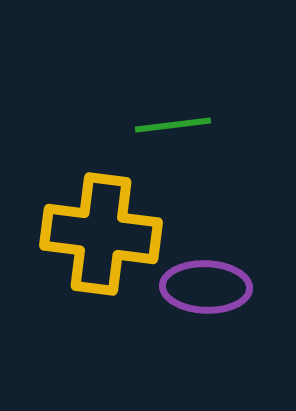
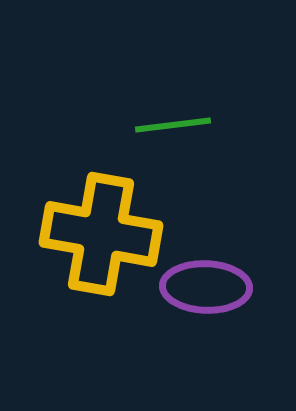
yellow cross: rotated 3 degrees clockwise
